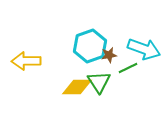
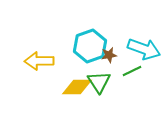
yellow arrow: moved 13 px right
green line: moved 4 px right, 3 px down
